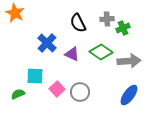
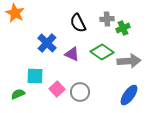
green diamond: moved 1 px right
